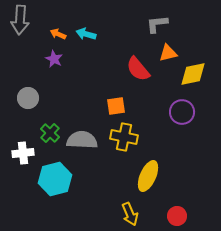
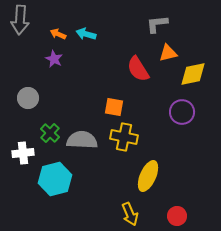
red semicircle: rotated 8 degrees clockwise
orange square: moved 2 px left, 1 px down; rotated 18 degrees clockwise
